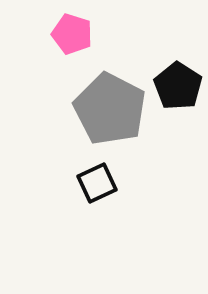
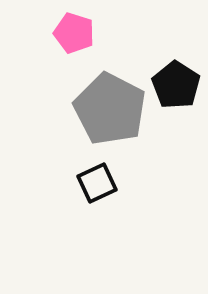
pink pentagon: moved 2 px right, 1 px up
black pentagon: moved 2 px left, 1 px up
